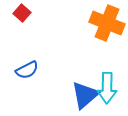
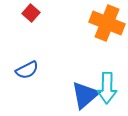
red square: moved 9 px right
